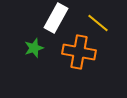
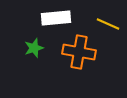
white rectangle: rotated 56 degrees clockwise
yellow line: moved 10 px right, 1 px down; rotated 15 degrees counterclockwise
